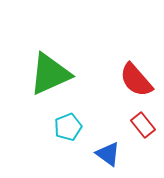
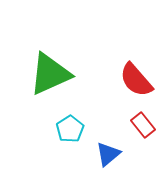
cyan pentagon: moved 2 px right, 2 px down; rotated 12 degrees counterclockwise
blue triangle: rotated 44 degrees clockwise
